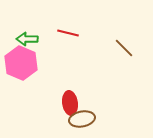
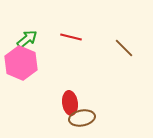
red line: moved 3 px right, 4 px down
green arrow: rotated 140 degrees clockwise
brown ellipse: moved 1 px up
